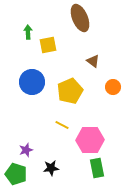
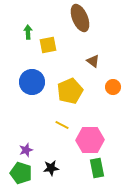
green pentagon: moved 5 px right, 1 px up
